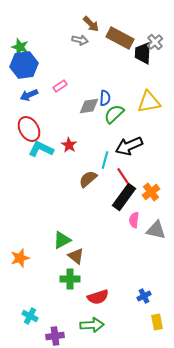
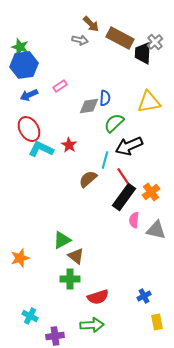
green semicircle: moved 9 px down
